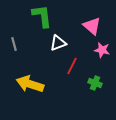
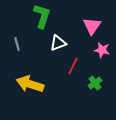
green L-shape: rotated 25 degrees clockwise
pink triangle: rotated 24 degrees clockwise
gray line: moved 3 px right
red line: moved 1 px right
green cross: rotated 32 degrees clockwise
